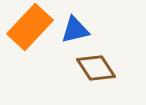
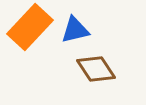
brown diamond: moved 1 px down
